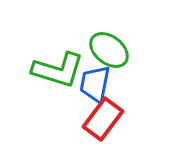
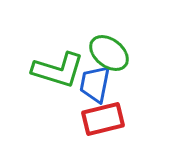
green ellipse: moved 3 px down
red rectangle: rotated 39 degrees clockwise
